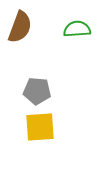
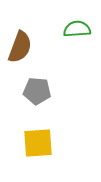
brown semicircle: moved 20 px down
yellow square: moved 2 px left, 16 px down
